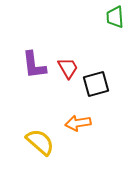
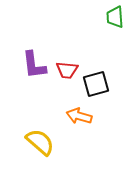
red trapezoid: moved 1 px left, 2 px down; rotated 125 degrees clockwise
orange arrow: moved 1 px right, 7 px up; rotated 25 degrees clockwise
